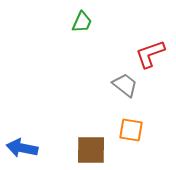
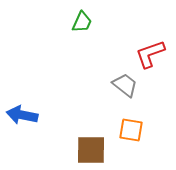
blue arrow: moved 33 px up
